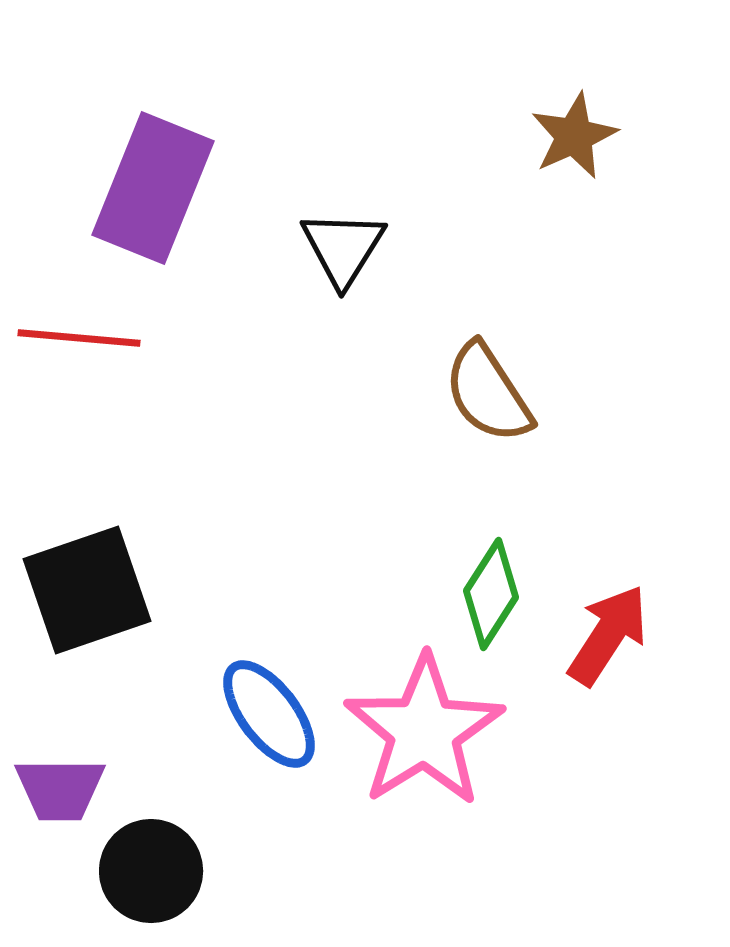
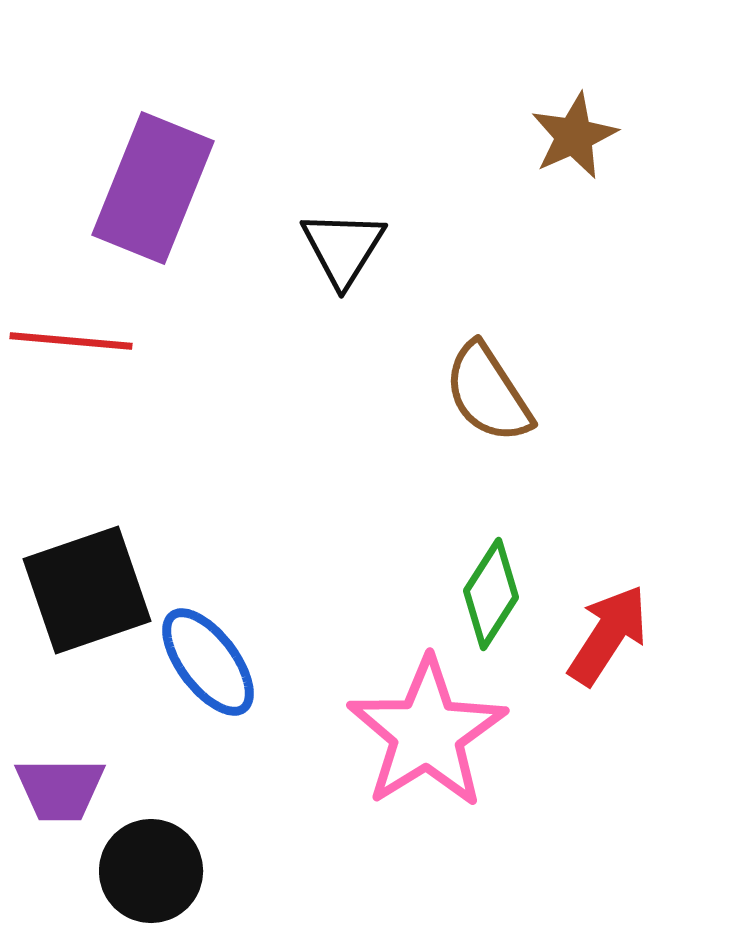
red line: moved 8 px left, 3 px down
blue ellipse: moved 61 px left, 52 px up
pink star: moved 3 px right, 2 px down
